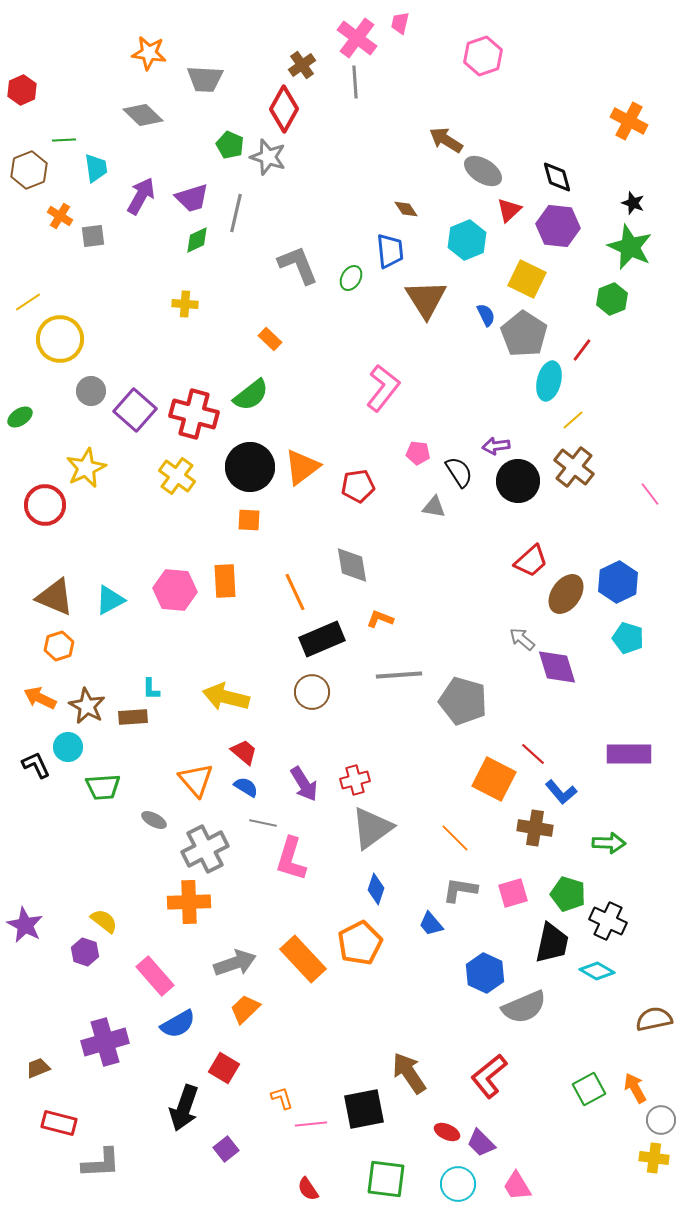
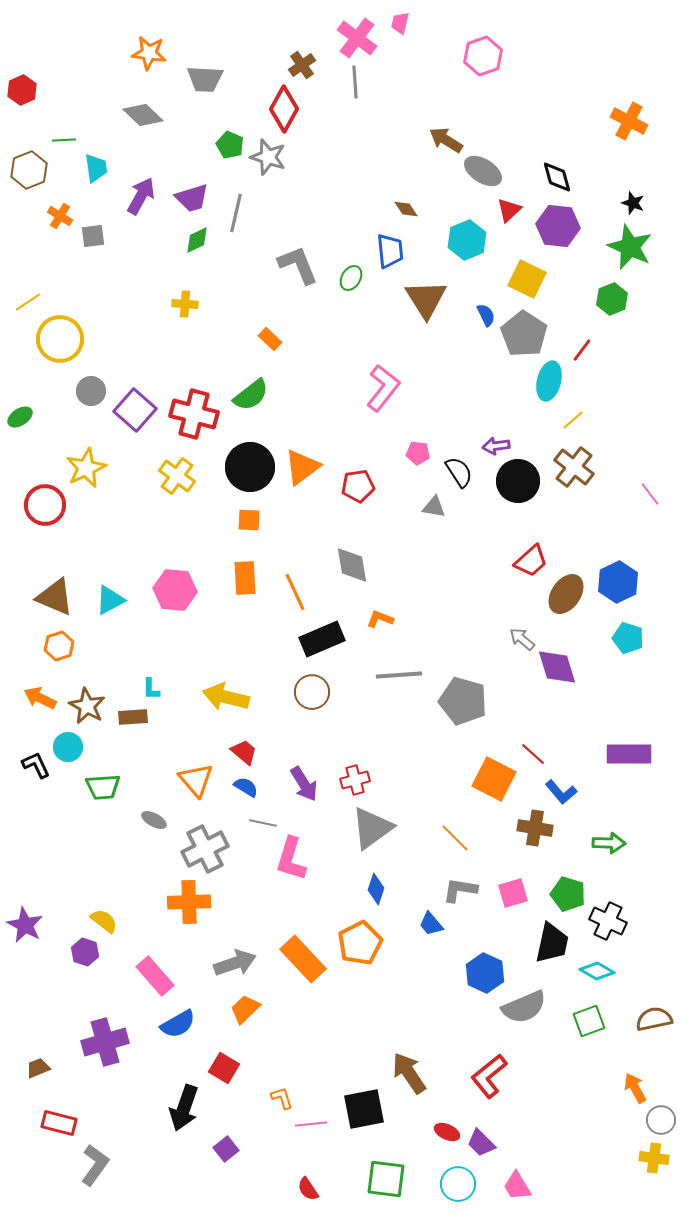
orange rectangle at (225, 581): moved 20 px right, 3 px up
green square at (589, 1089): moved 68 px up; rotated 8 degrees clockwise
gray L-shape at (101, 1163): moved 6 px left, 2 px down; rotated 51 degrees counterclockwise
